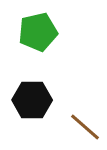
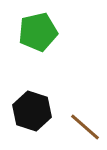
black hexagon: moved 11 px down; rotated 18 degrees clockwise
